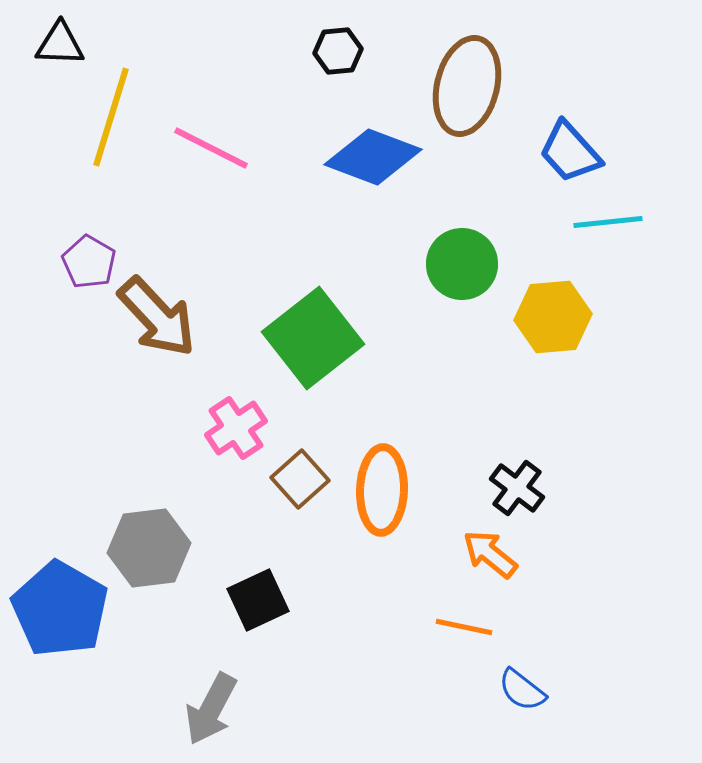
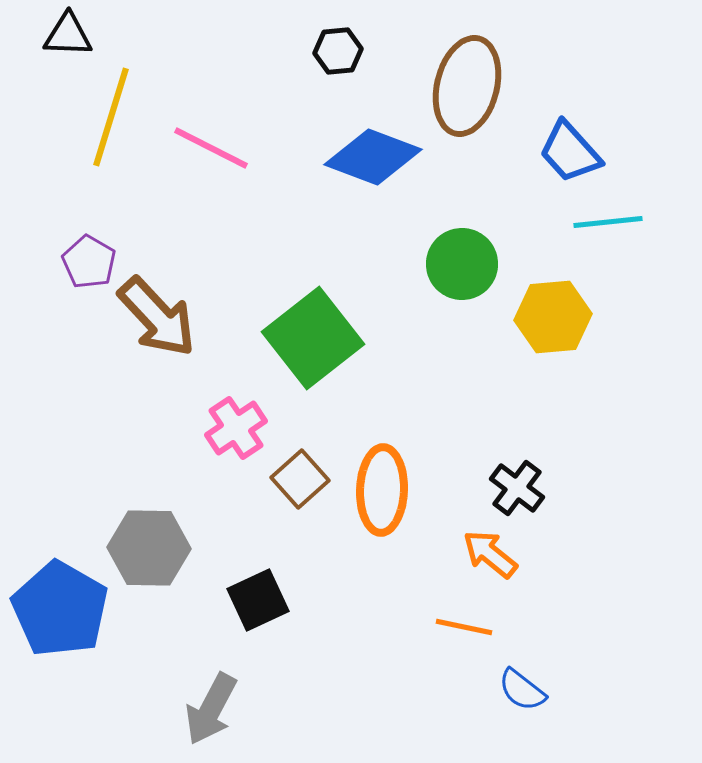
black triangle: moved 8 px right, 9 px up
gray hexagon: rotated 8 degrees clockwise
